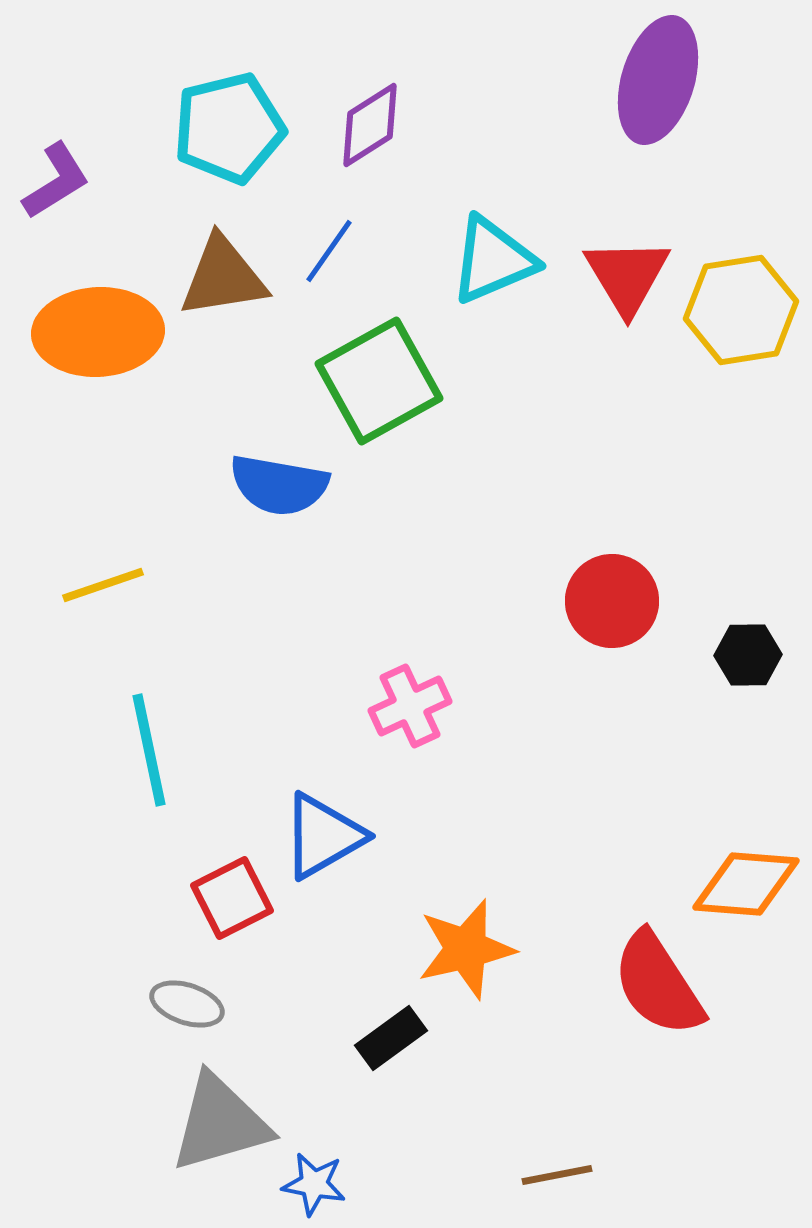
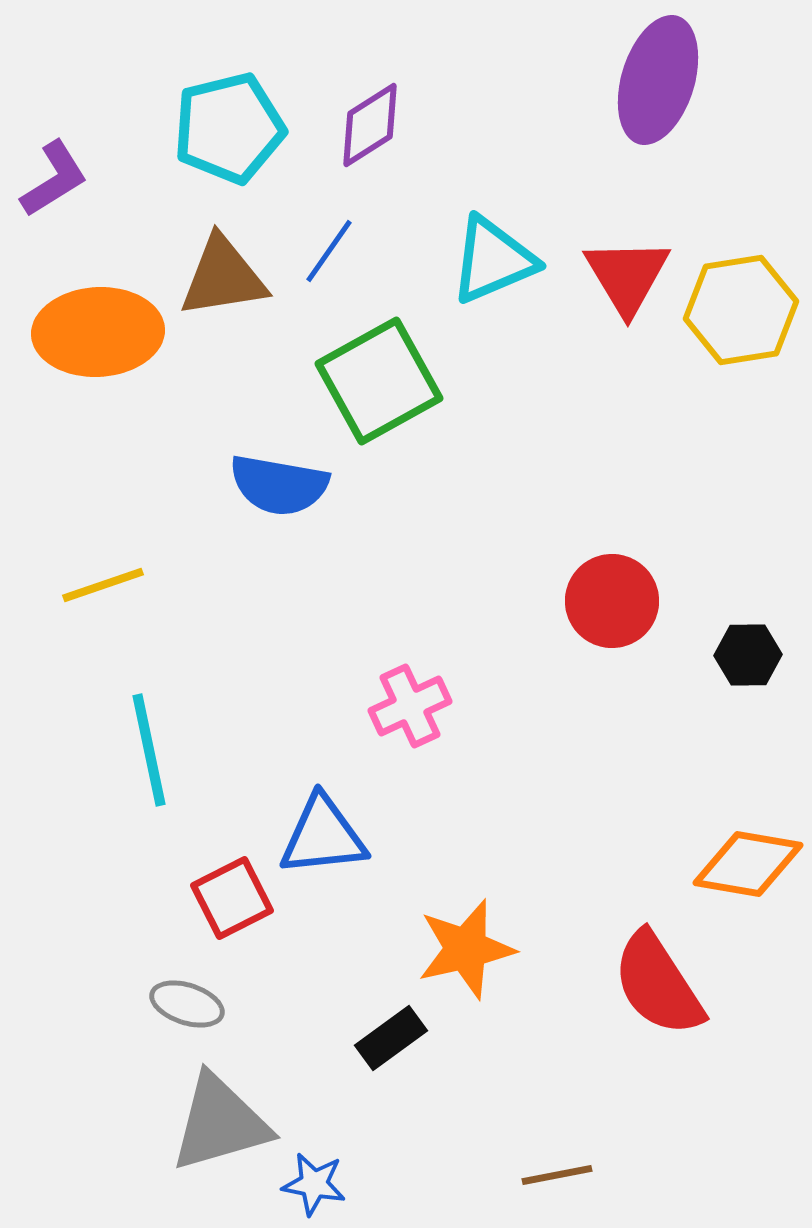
purple L-shape: moved 2 px left, 2 px up
blue triangle: rotated 24 degrees clockwise
orange diamond: moved 2 px right, 20 px up; rotated 5 degrees clockwise
